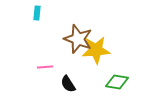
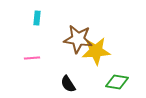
cyan rectangle: moved 5 px down
brown star: rotated 12 degrees counterclockwise
yellow star: moved 1 px down
pink line: moved 13 px left, 9 px up
